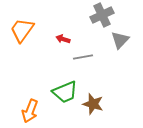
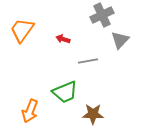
gray line: moved 5 px right, 4 px down
brown star: moved 10 px down; rotated 15 degrees counterclockwise
